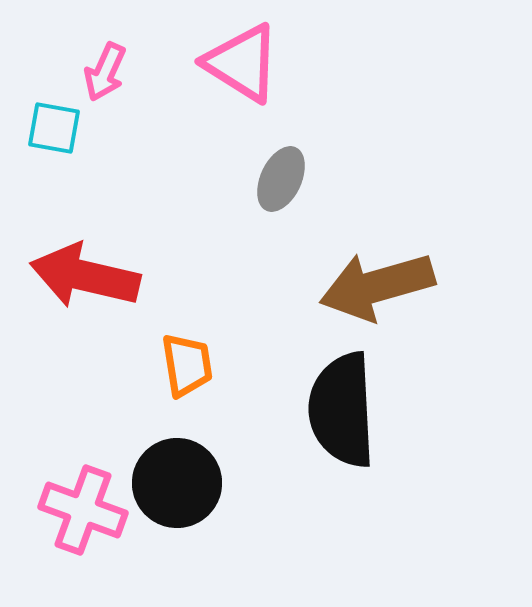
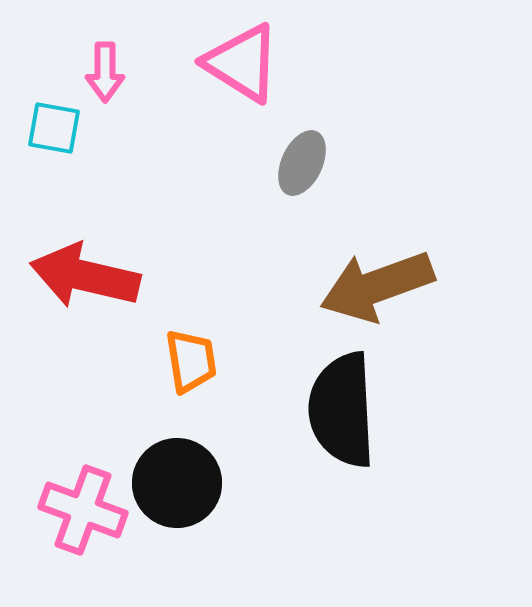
pink arrow: rotated 24 degrees counterclockwise
gray ellipse: moved 21 px right, 16 px up
brown arrow: rotated 4 degrees counterclockwise
orange trapezoid: moved 4 px right, 4 px up
